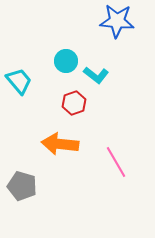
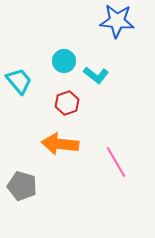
cyan circle: moved 2 px left
red hexagon: moved 7 px left
